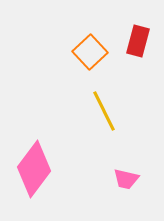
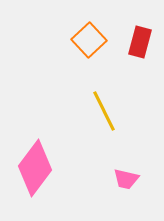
red rectangle: moved 2 px right, 1 px down
orange square: moved 1 px left, 12 px up
pink diamond: moved 1 px right, 1 px up
